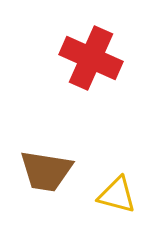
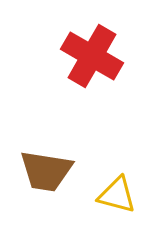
red cross: moved 1 px right, 2 px up; rotated 6 degrees clockwise
